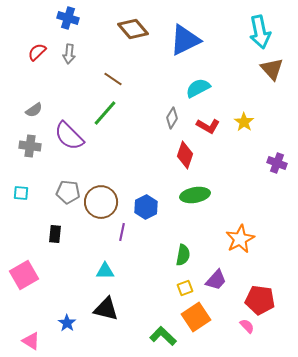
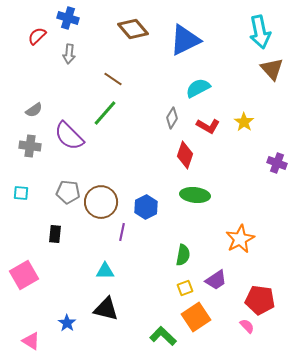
red semicircle: moved 16 px up
green ellipse: rotated 16 degrees clockwise
purple trapezoid: rotated 15 degrees clockwise
